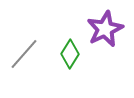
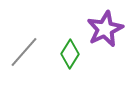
gray line: moved 2 px up
